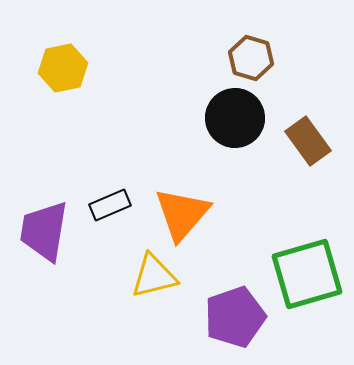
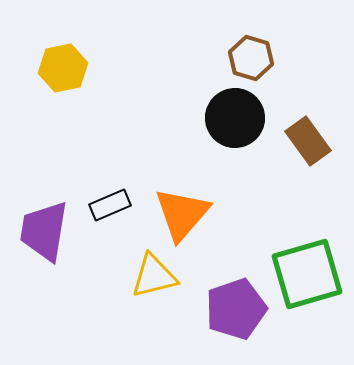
purple pentagon: moved 1 px right, 8 px up
